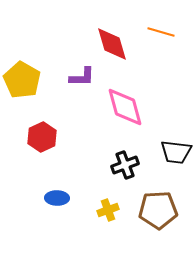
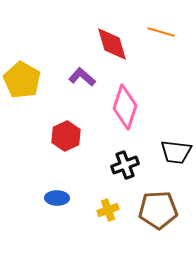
purple L-shape: rotated 140 degrees counterclockwise
pink diamond: rotated 33 degrees clockwise
red hexagon: moved 24 px right, 1 px up
